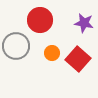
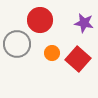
gray circle: moved 1 px right, 2 px up
